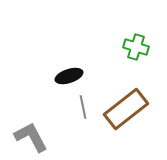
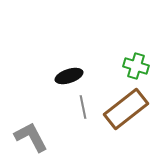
green cross: moved 19 px down
